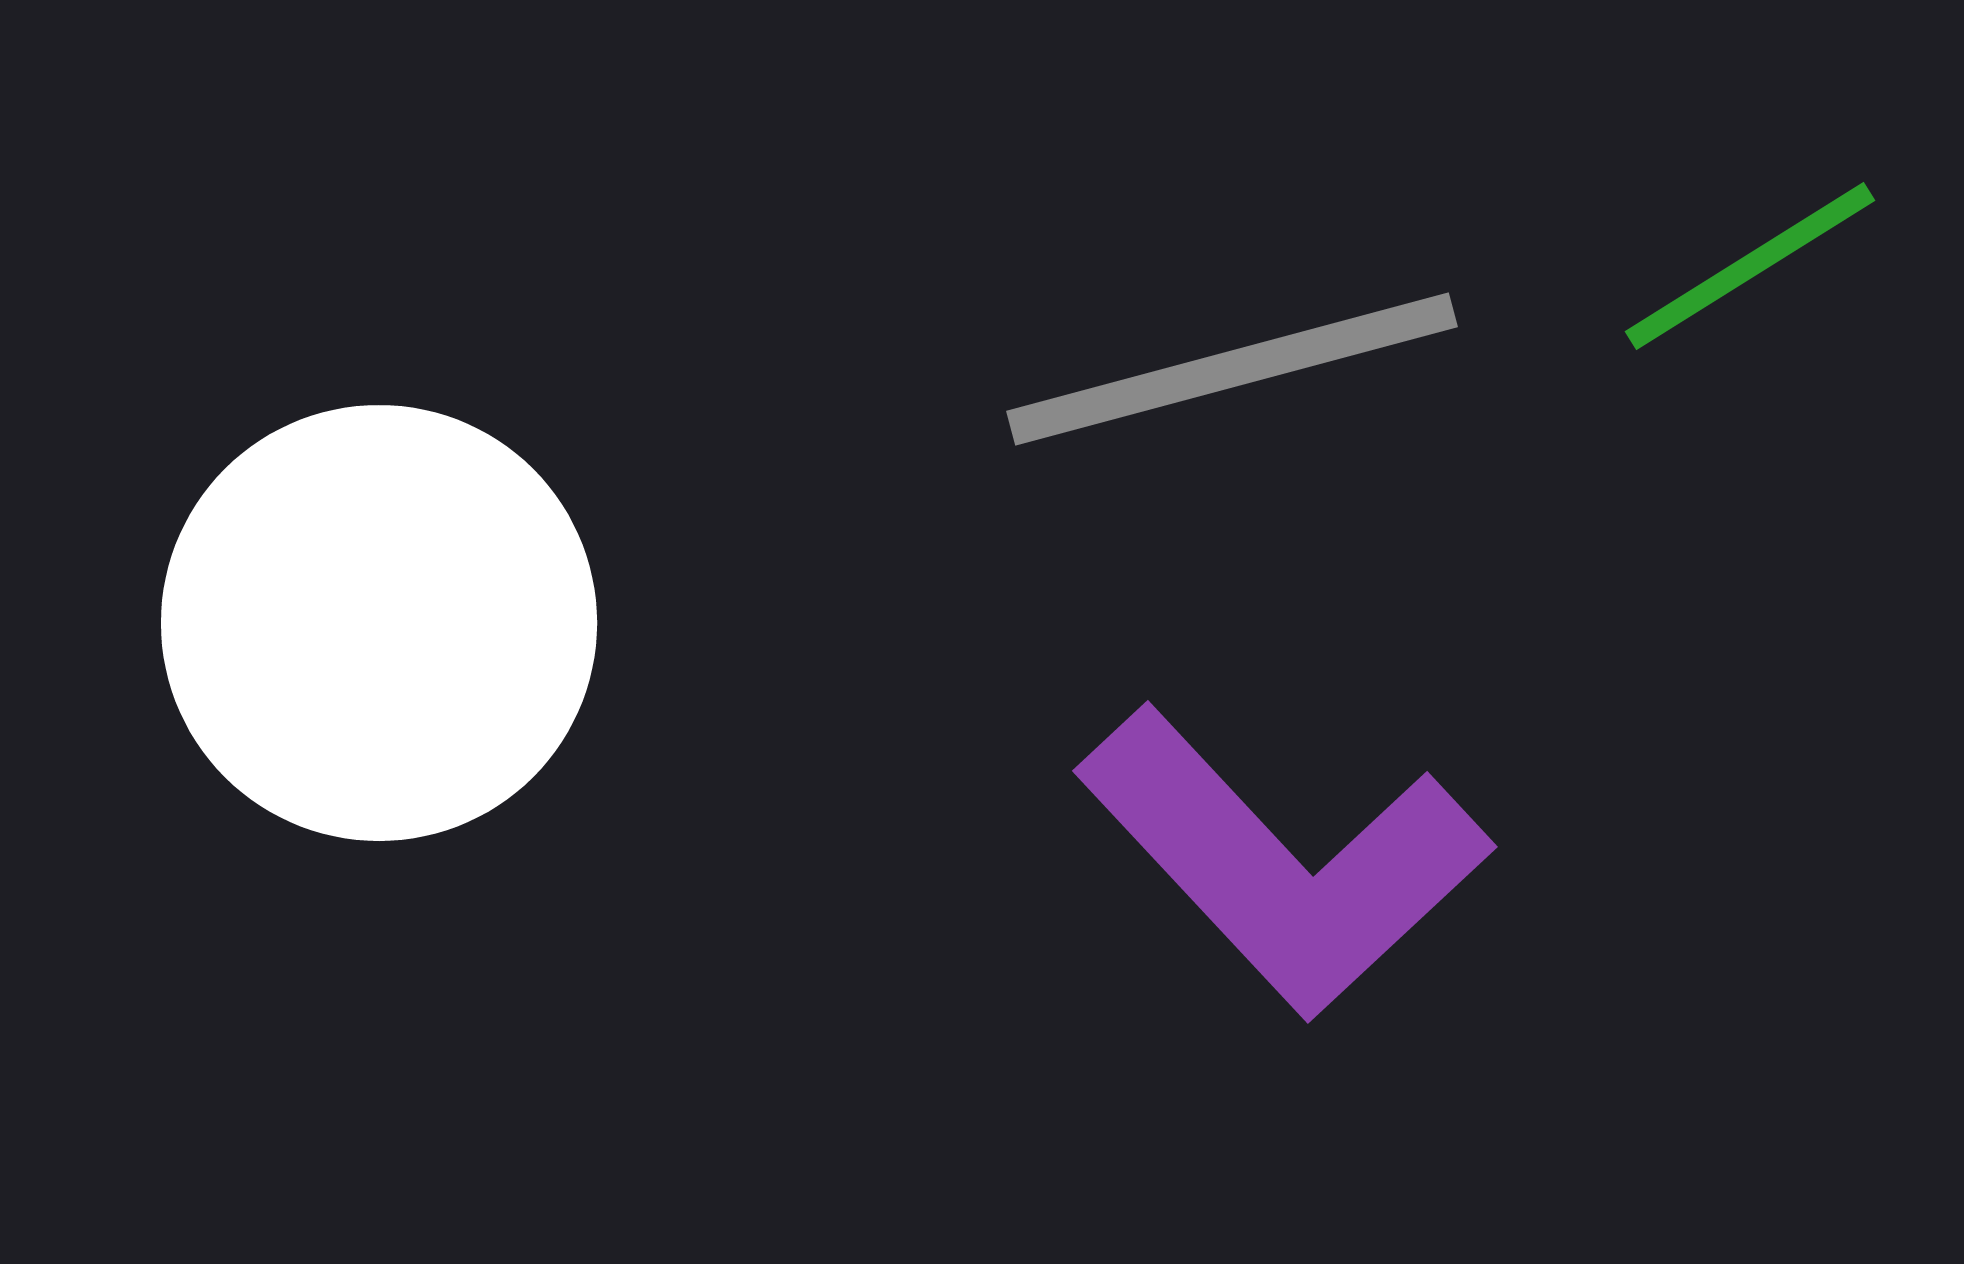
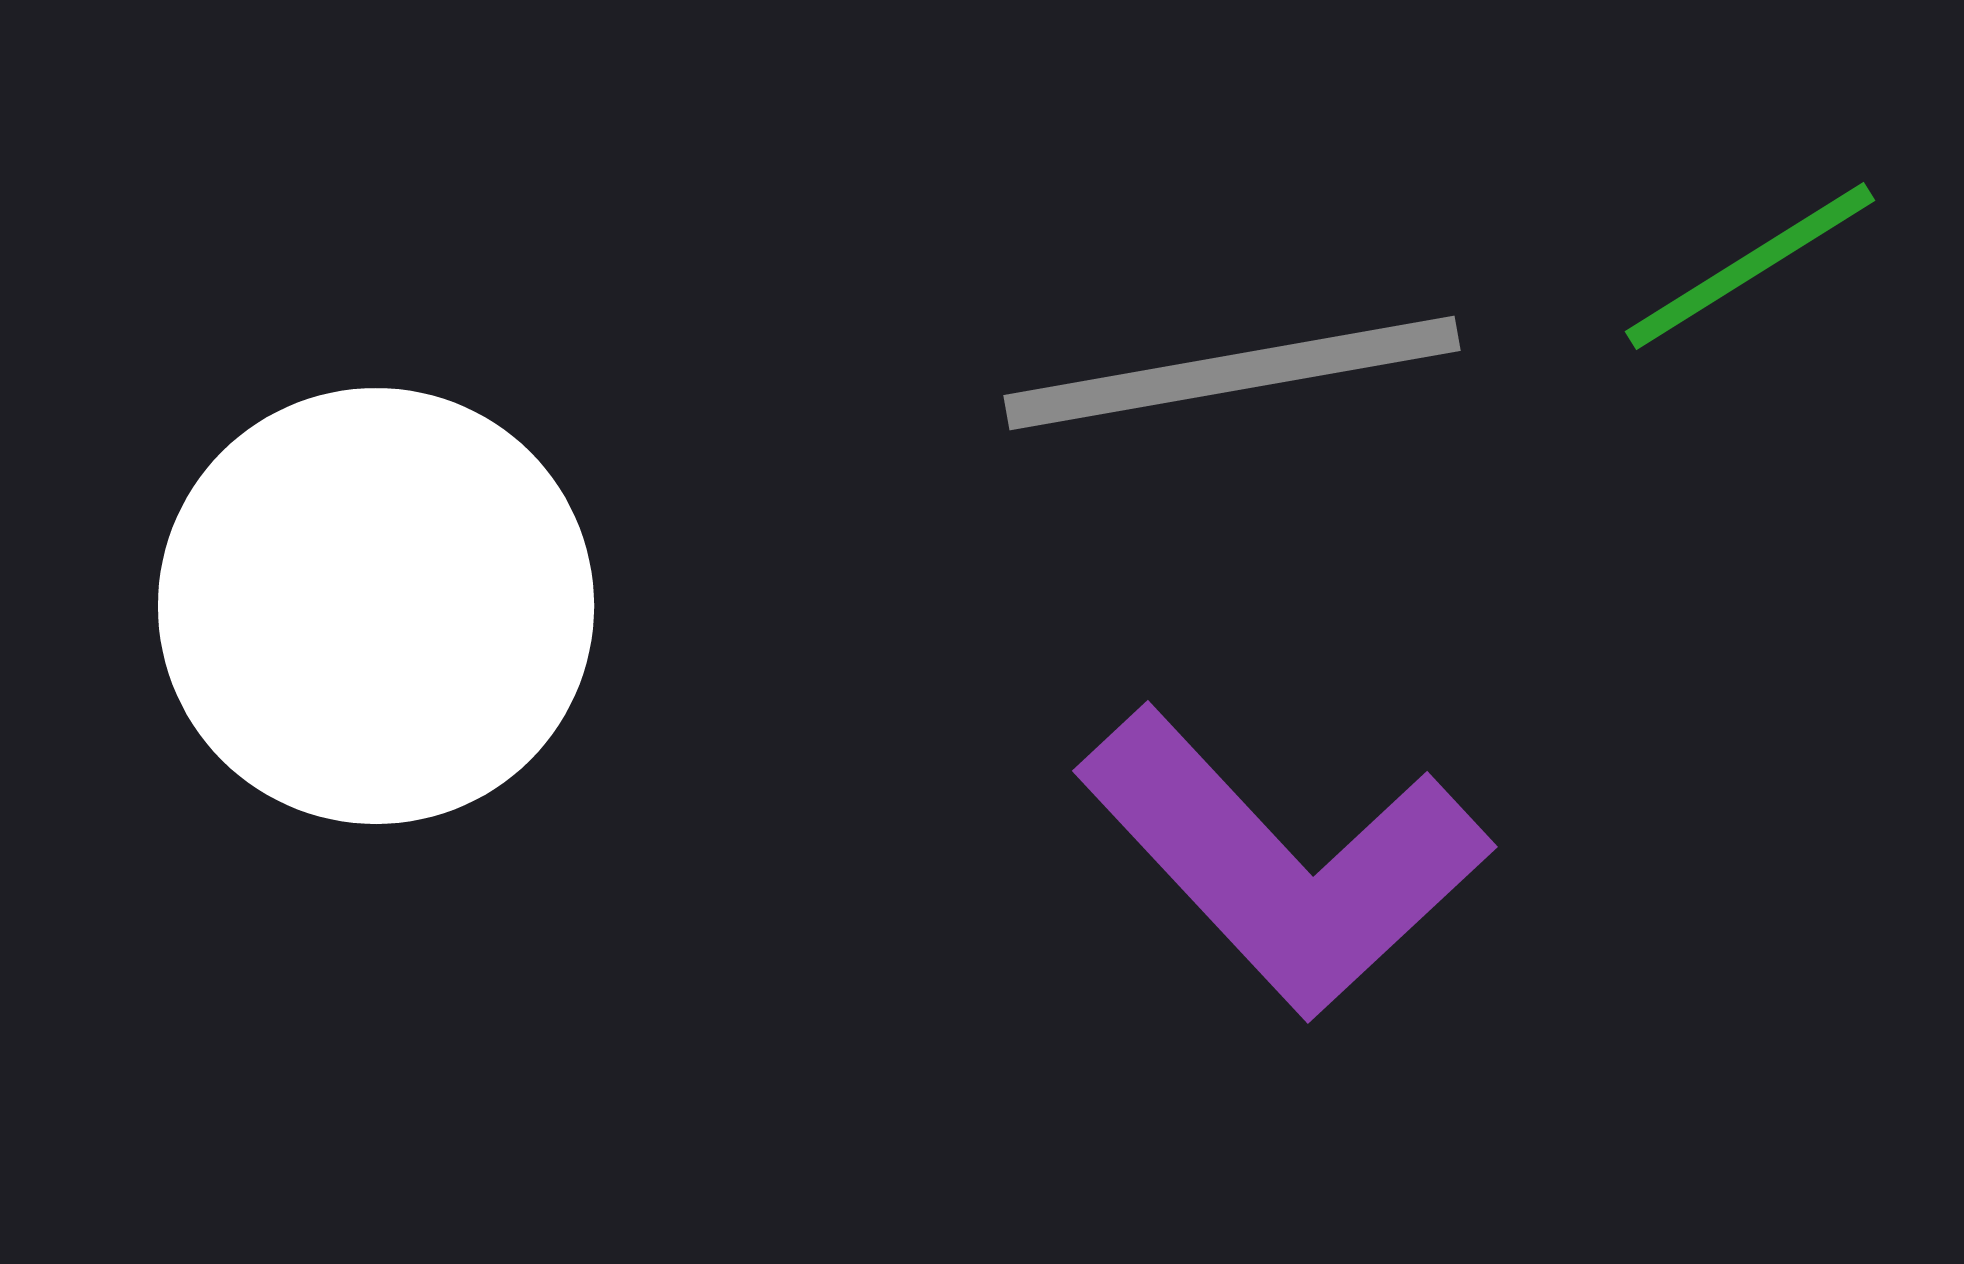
gray line: moved 4 px down; rotated 5 degrees clockwise
white circle: moved 3 px left, 17 px up
